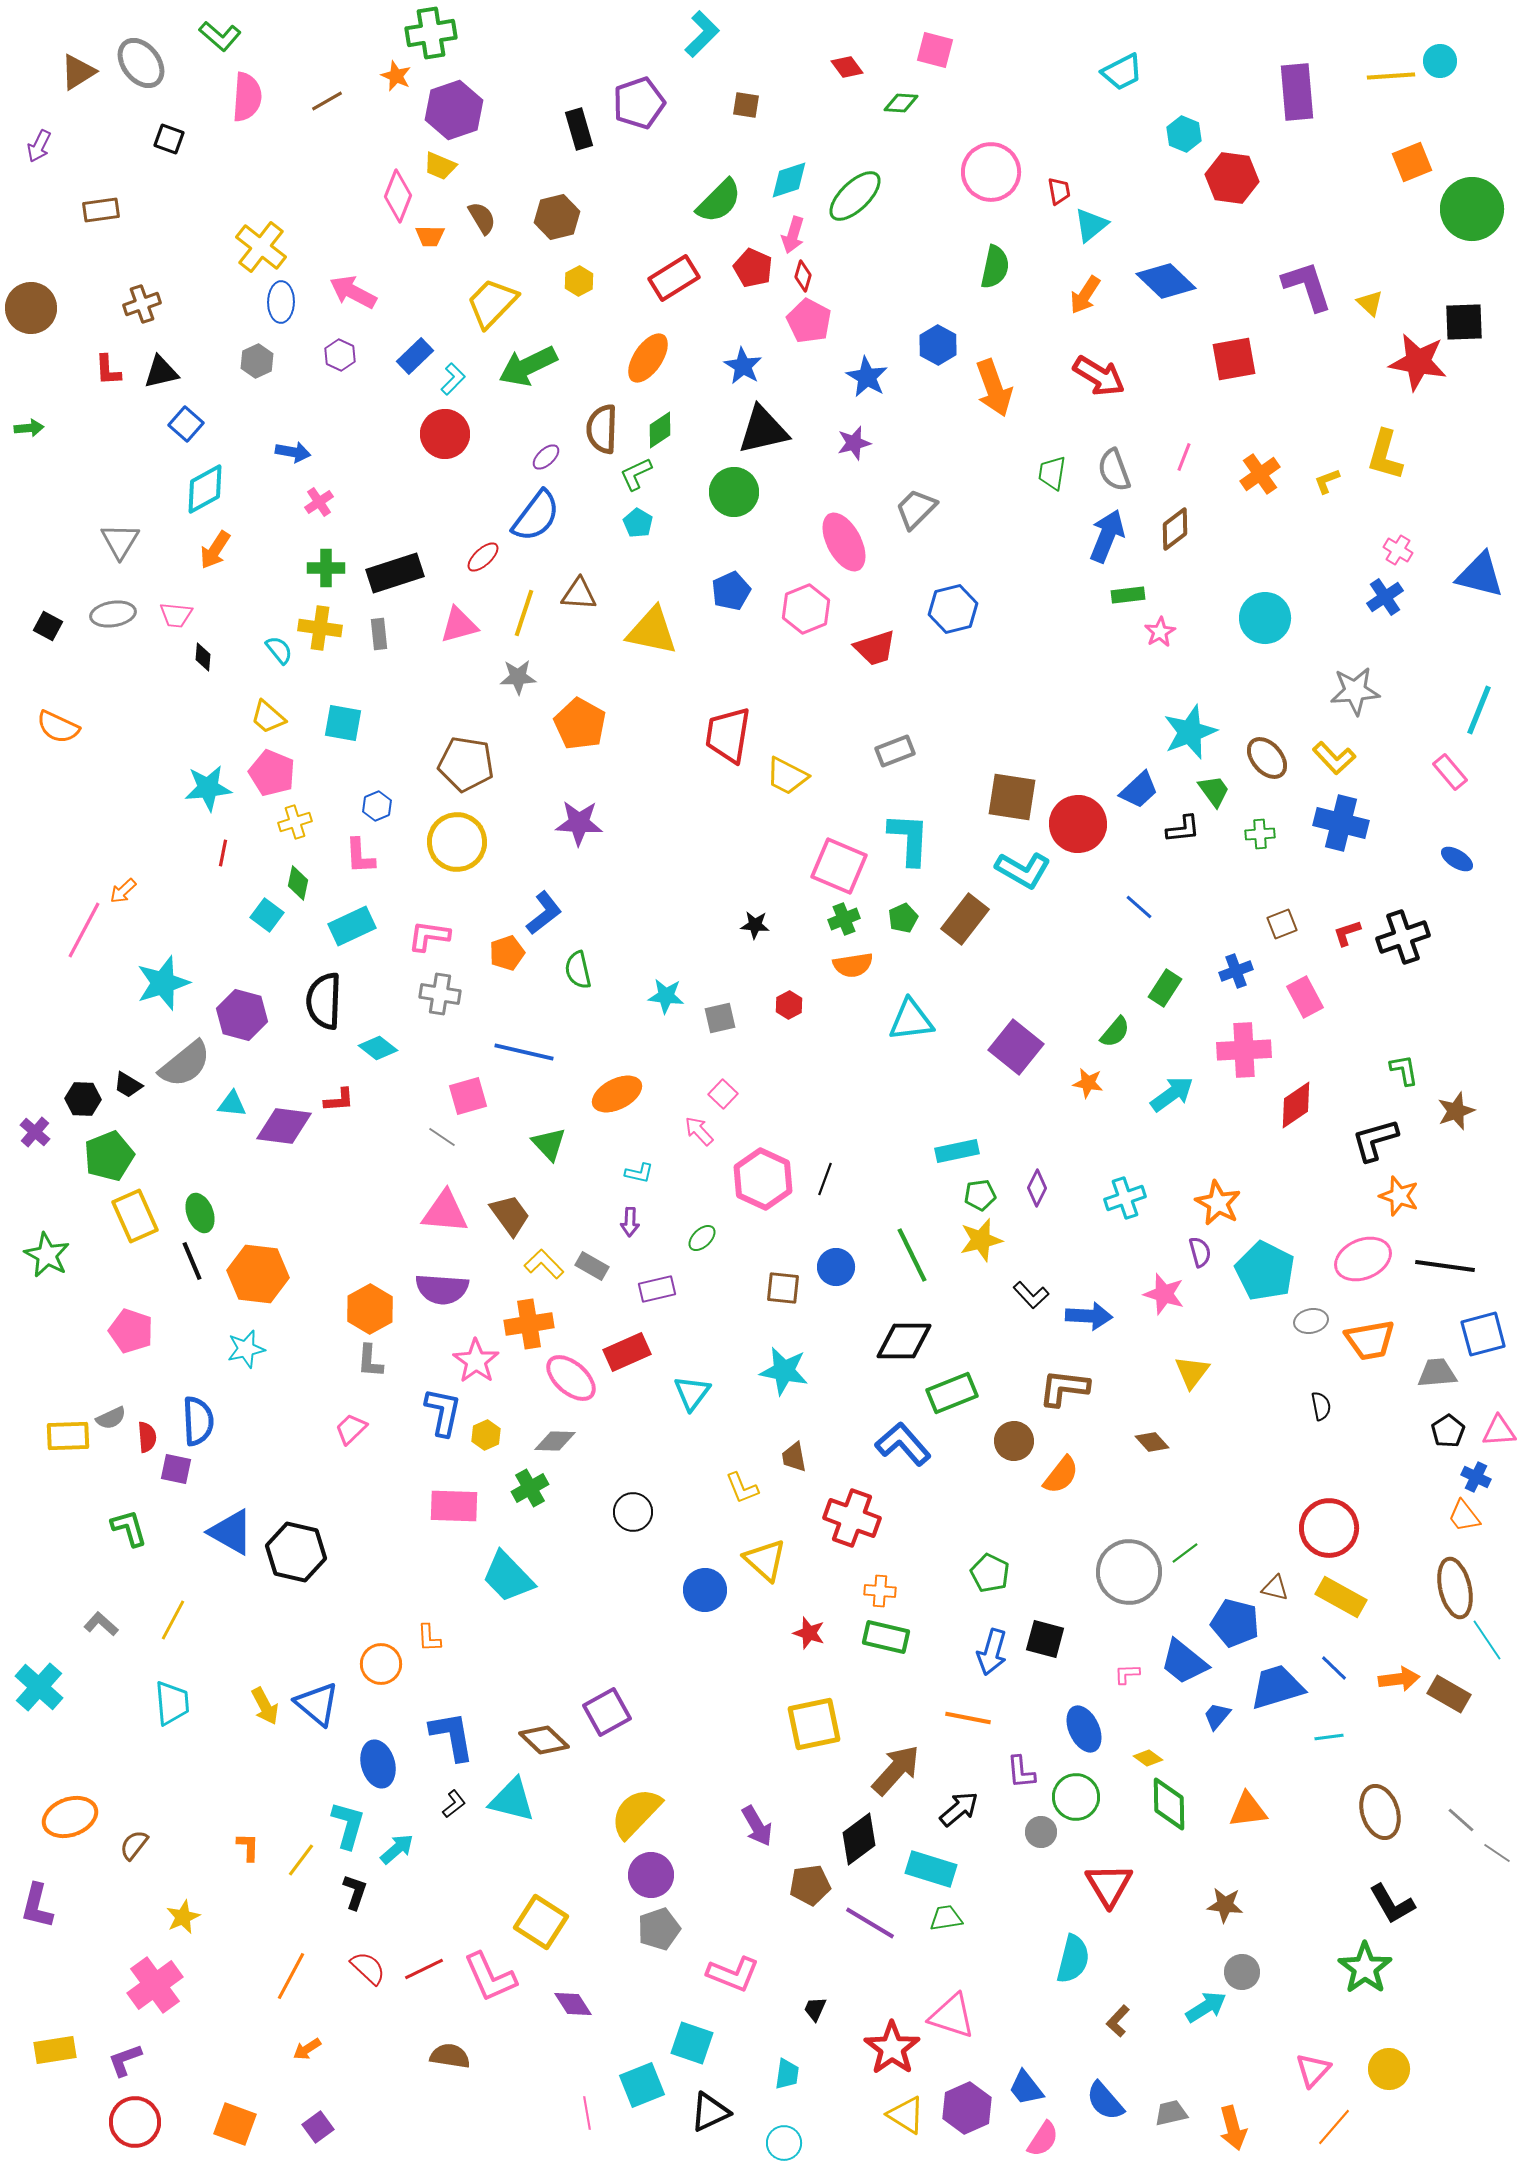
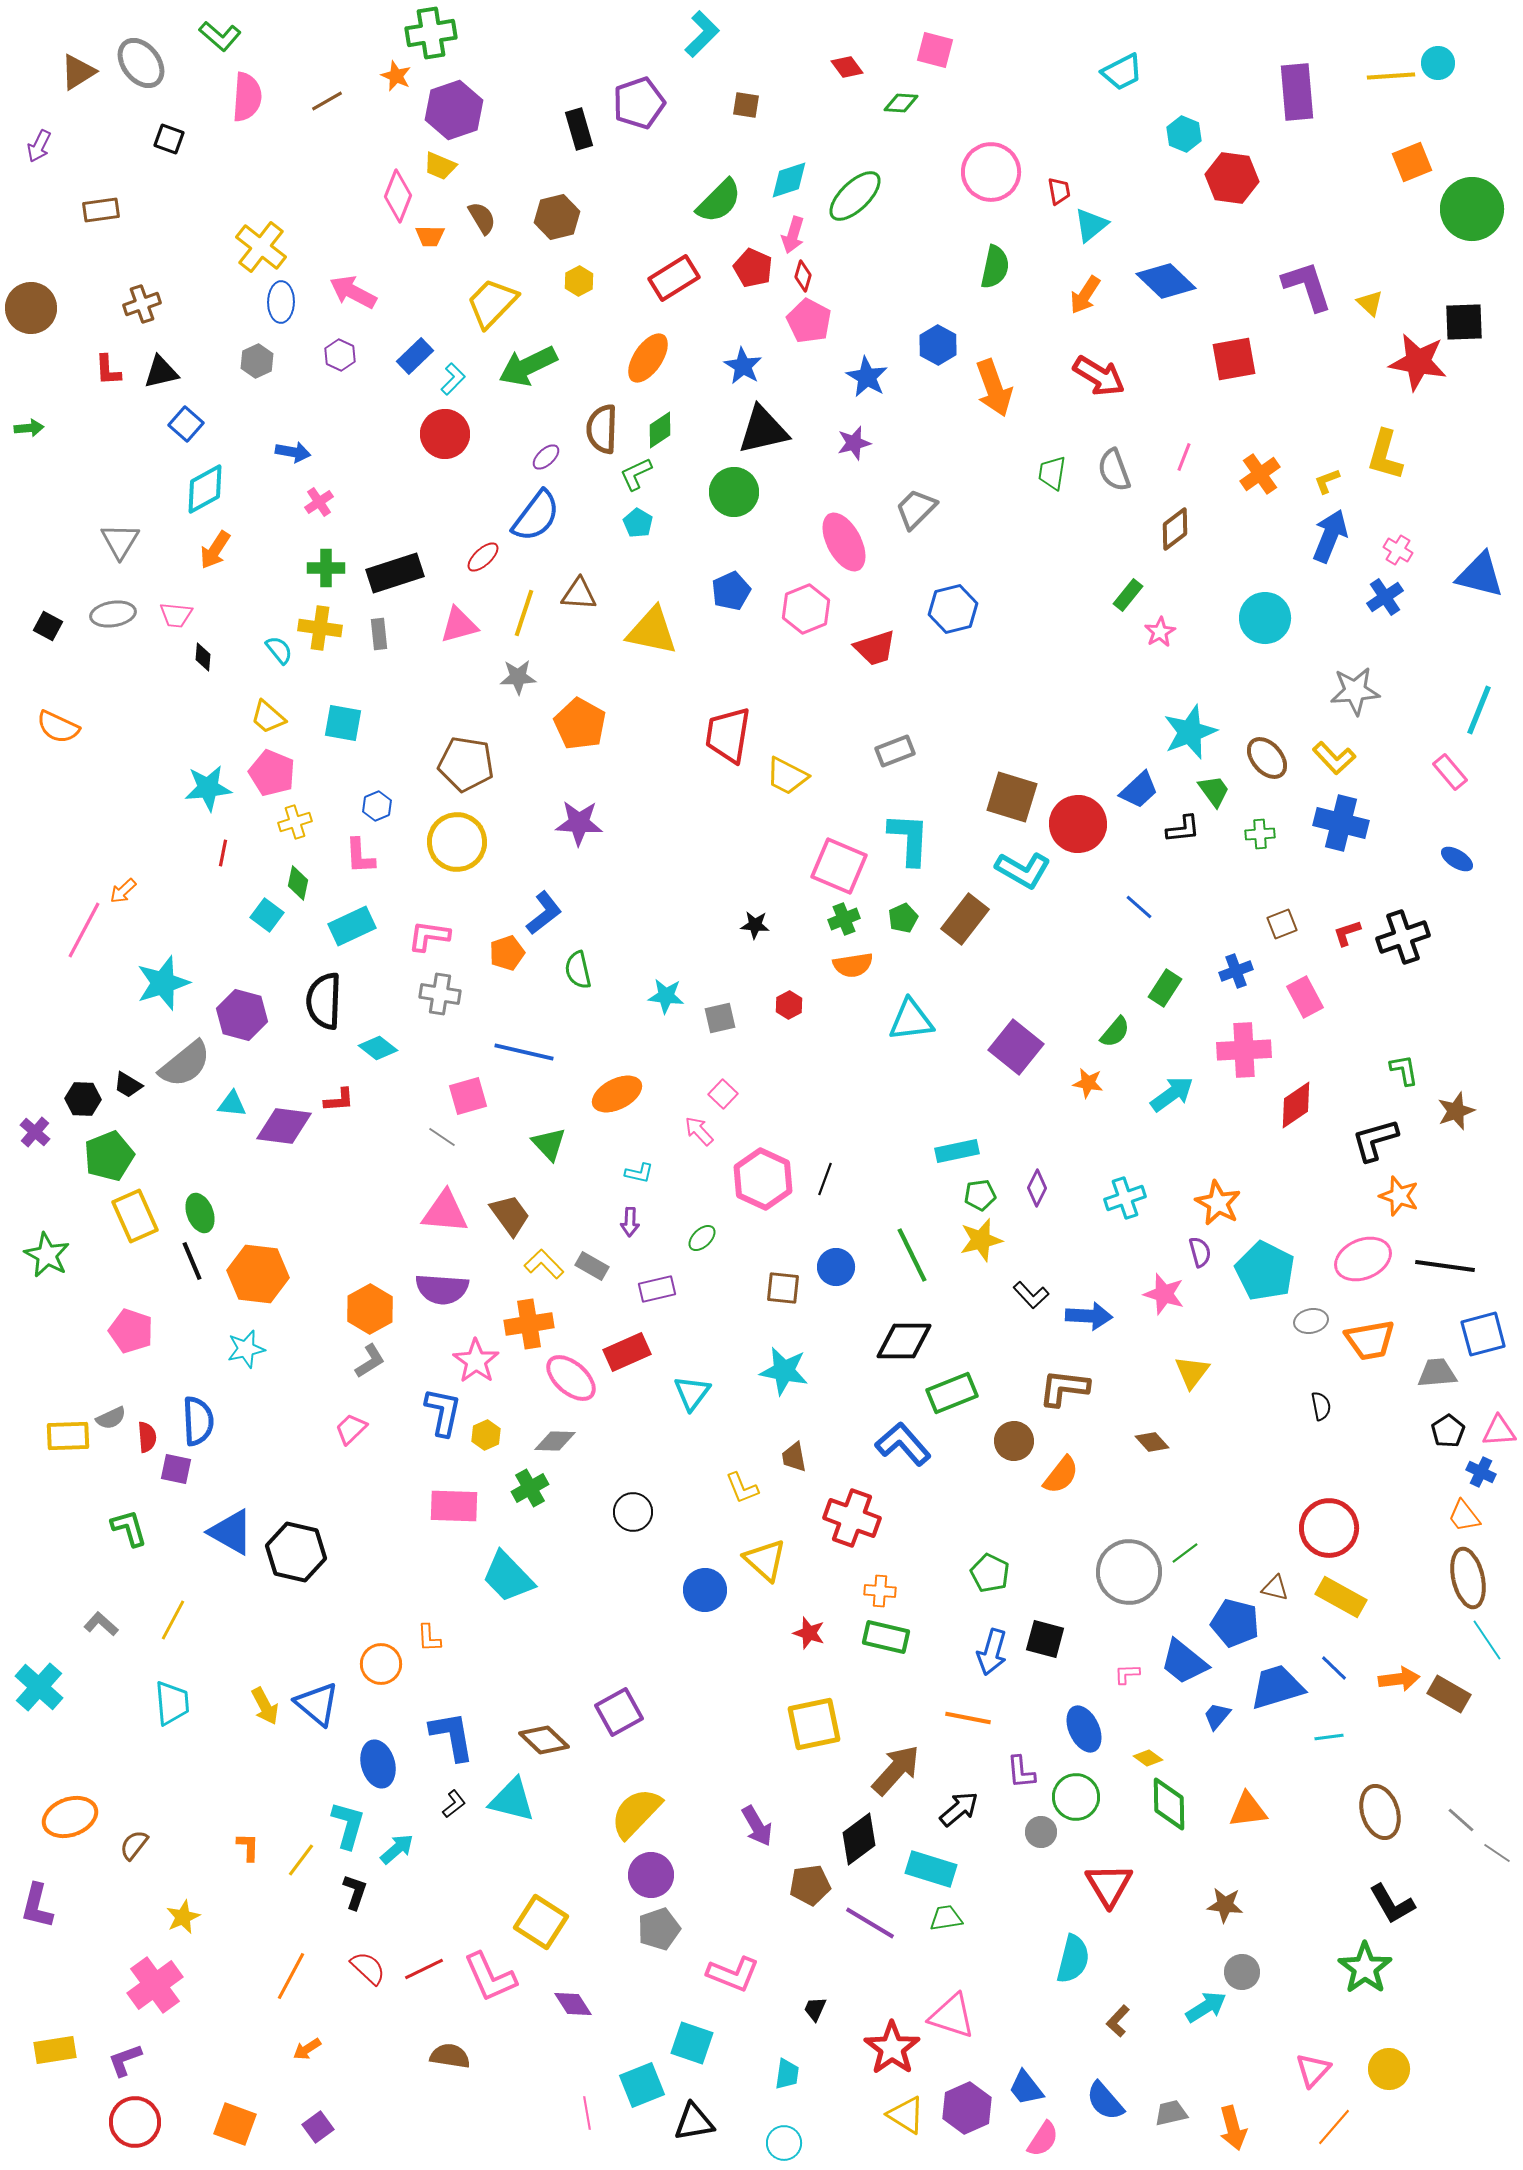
cyan circle at (1440, 61): moved 2 px left, 2 px down
blue arrow at (1107, 536): moved 223 px right
green rectangle at (1128, 595): rotated 44 degrees counterclockwise
brown square at (1012, 797): rotated 8 degrees clockwise
gray L-shape at (370, 1361): rotated 126 degrees counterclockwise
blue cross at (1476, 1477): moved 5 px right, 5 px up
brown ellipse at (1455, 1588): moved 13 px right, 10 px up
purple square at (607, 1712): moved 12 px right
black triangle at (710, 2112): moved 16 px left, 10 px down; rotated 15 degrees clockwise
